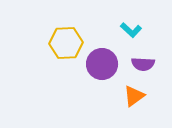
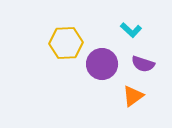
purple semicircle: rotated 15 degrees clockwise
orange triangle: moved 1 px left
